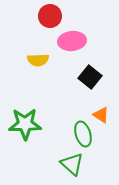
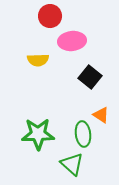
green star: moved 13 px right, 10 px down
green ellipse: rotated 10 degrees clockwise
